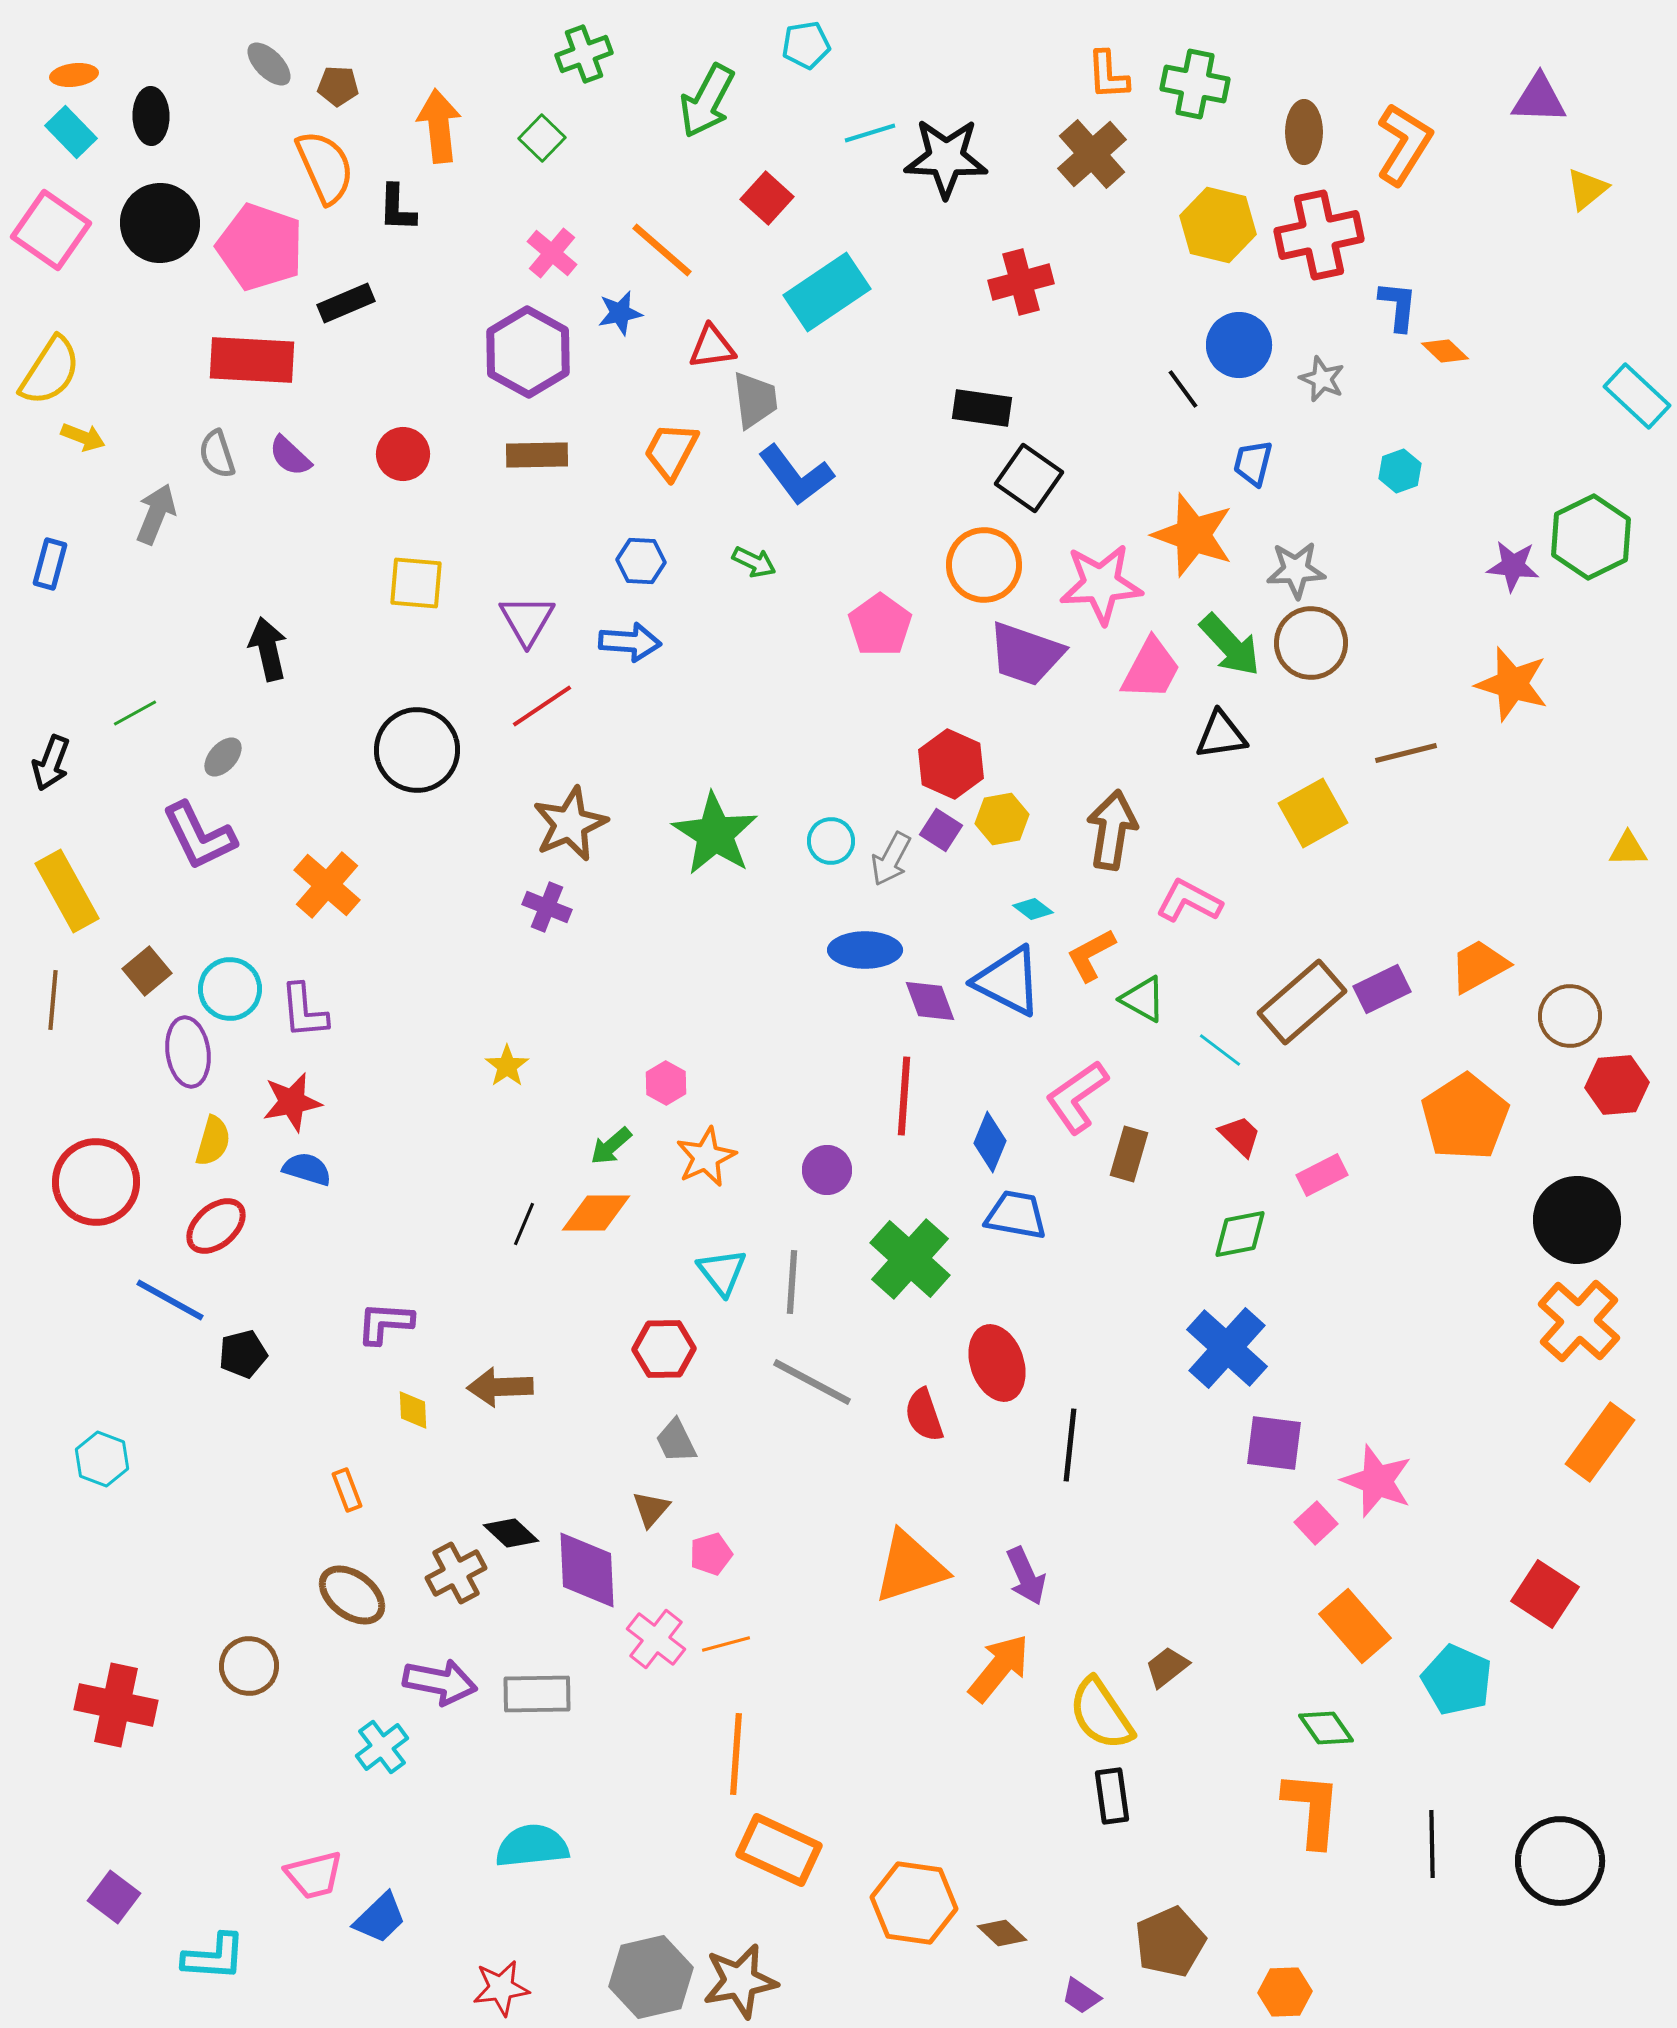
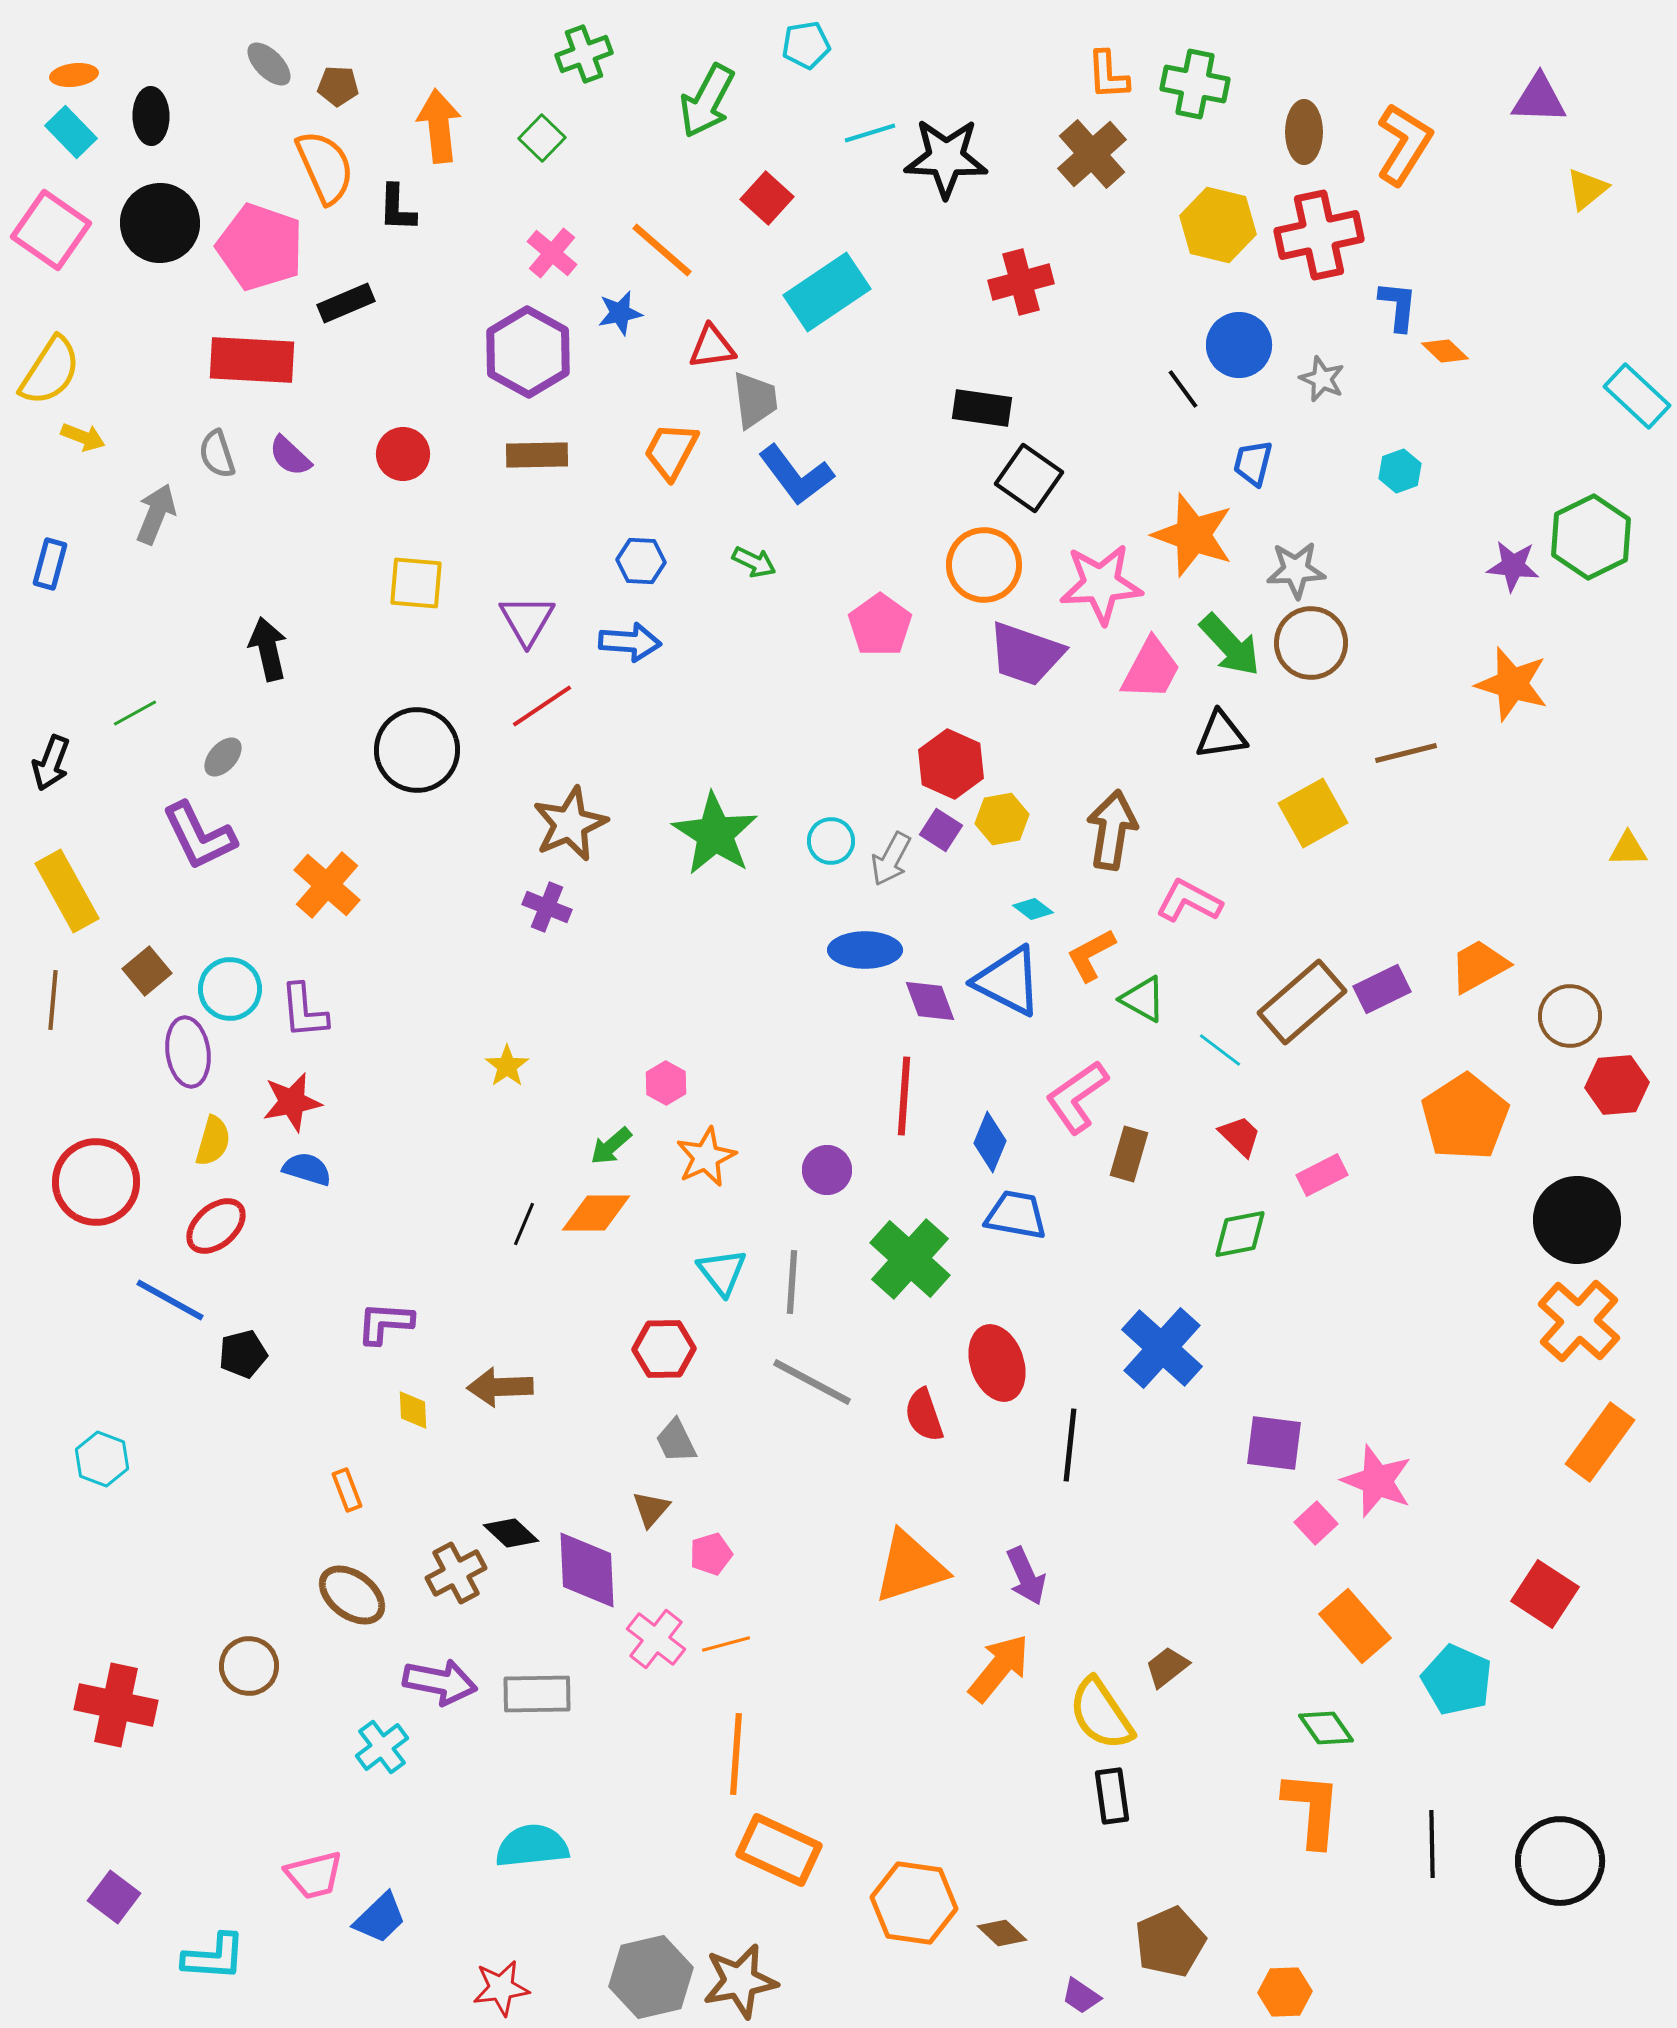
blue cross at (1227, 1348): moved 65 px left
